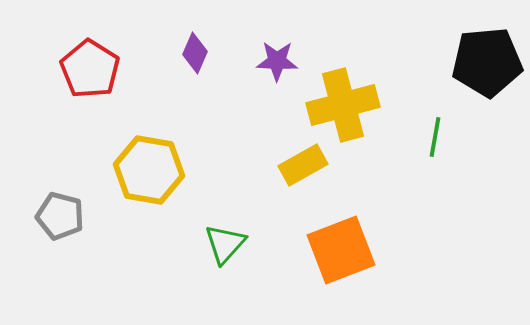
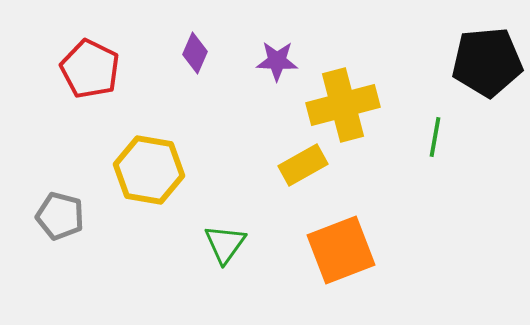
red pentagon: rotated 6 degrees counterclockwise
green triangle: rotated 6 degrees counterclockwise
